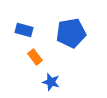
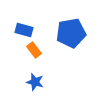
orange rectangle: moved 1 px left, 7 px up
blue star: moved 16 px left
